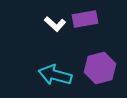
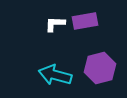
purple rectangle: moved 2 px down
white L-shape: rotated 140 degrees clockwise
